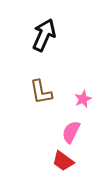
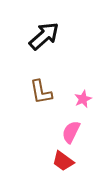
black arrow: moved 1 px down; rotated 24 degrees clockwise
